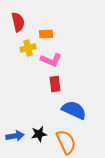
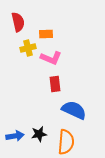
pink L-shape: moved 2 px up
orange semicircle: rotated 30 degrees clockwise
